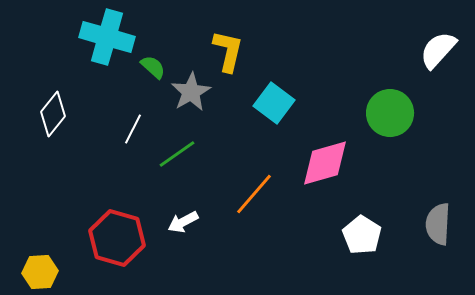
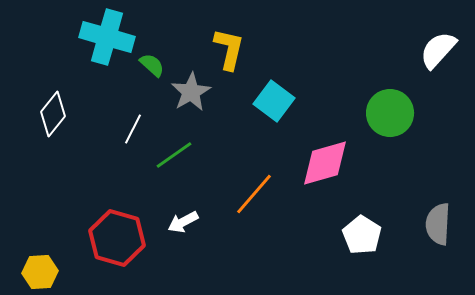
yellow L-shape: moved 1 px right, 2 px up
green semicircle: moved 1 px left, 2 px up
cyan square: moved 2 px up
green line: moved 3 px left, 1 px down
